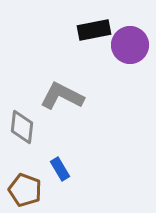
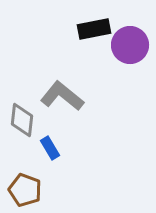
black rectangle: moved 1 px up
gray L-shape: rotated 12 degrees clockwise
gray diamond: moved 7 px up
blue rectangle: moved 10 px left, 21 px up
